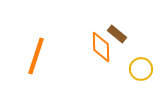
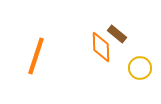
yellow circle: moved 1 px left, 1 px up
